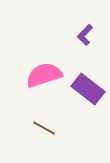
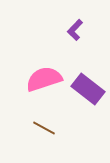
purple L-shape: moved 10 px left, 5 px up
pink semicircle: moved 4 px down
